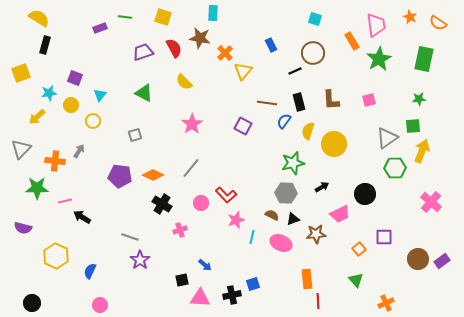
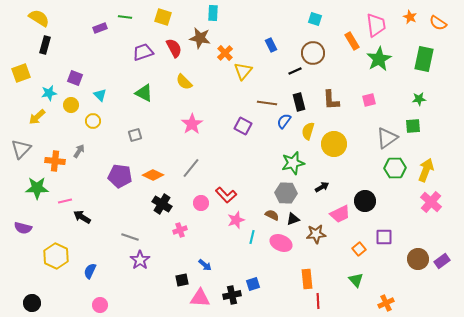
cyan triangle at (100, 95): rotated 24 degrees counterclockwise
yellow arrow at (422, 151): moved 4 px right, 19 px down
black circle at (365, 194): moved 7 px down
